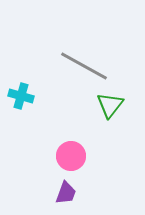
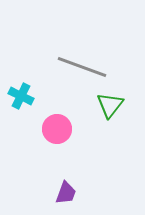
gray line: moved 2 px left, 1 px down; rotated 9 degrees counterclockwise
cyan cross: rotated 10 degrees clockwise
pink circle: moved 14 px left, 27 px up
